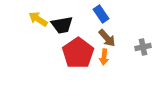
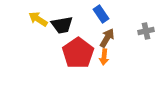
brown arrow: rotated 108 degrees counterclockwise
gray cross: moved 3 px right, 16 px up
